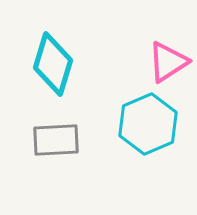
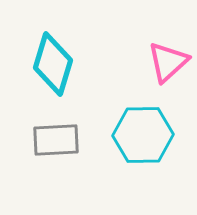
pink triangle: rotated 9 degrees counterclockwise
cyan hexagon: moved 5 px left, 11 px down; rotated 22 degrees clockwise
